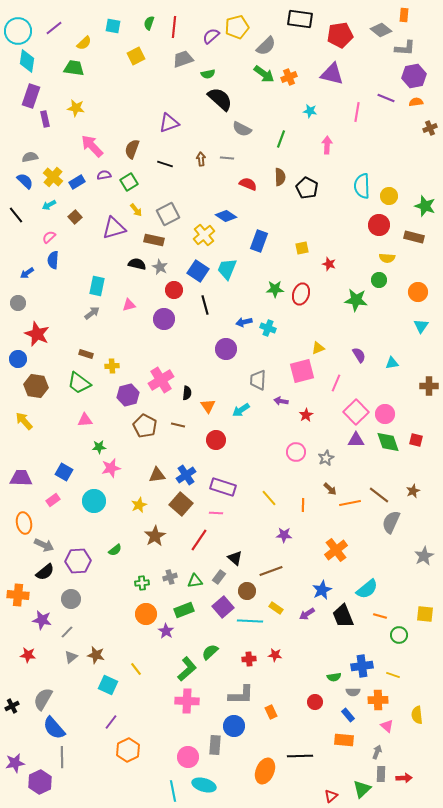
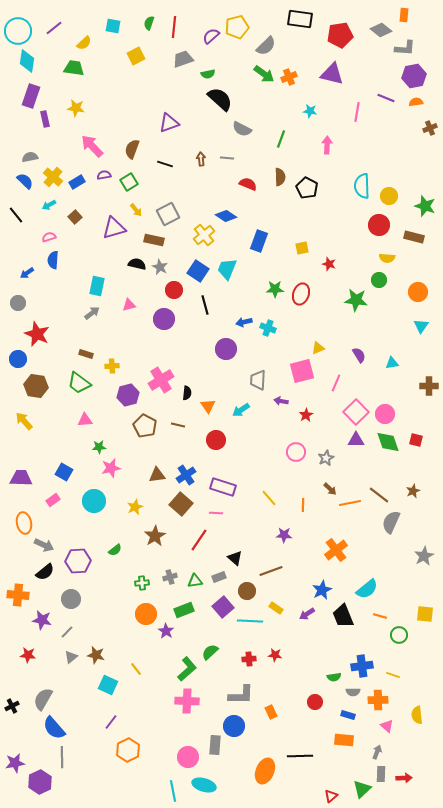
pink semicircle at (49, 237): rotated 24 degrees clockwise
yellow star at (139, 505): moved 4 px left, 2 px down
gray rectangle at (219, 577): rotated 32 degrees clockwise
blue rectangle at (348, 715): rotated 32 degrees counterclockwise
